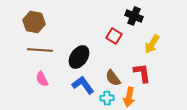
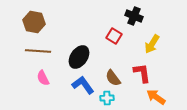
brown line: moved 2 px left, 1 px down
pink semicircle: moved 1 px right, 1 px up
orange arrow: moved 27 px right; rotated 114 degrees clockwise
